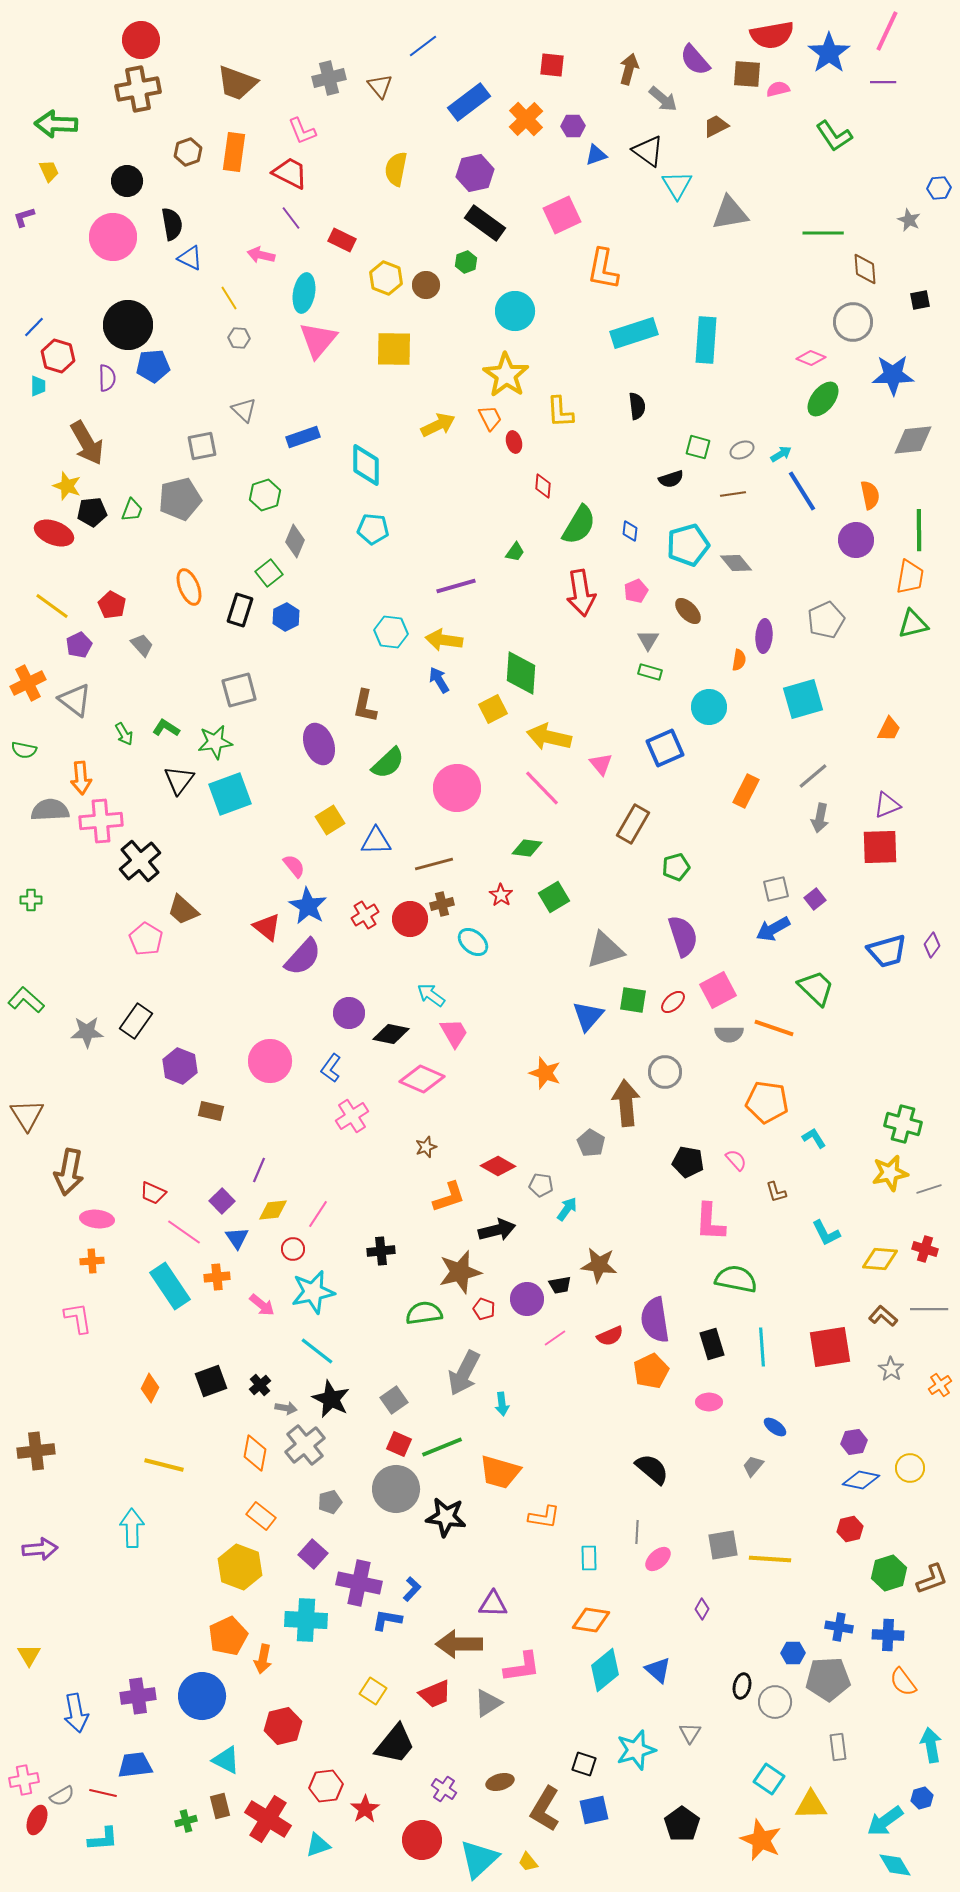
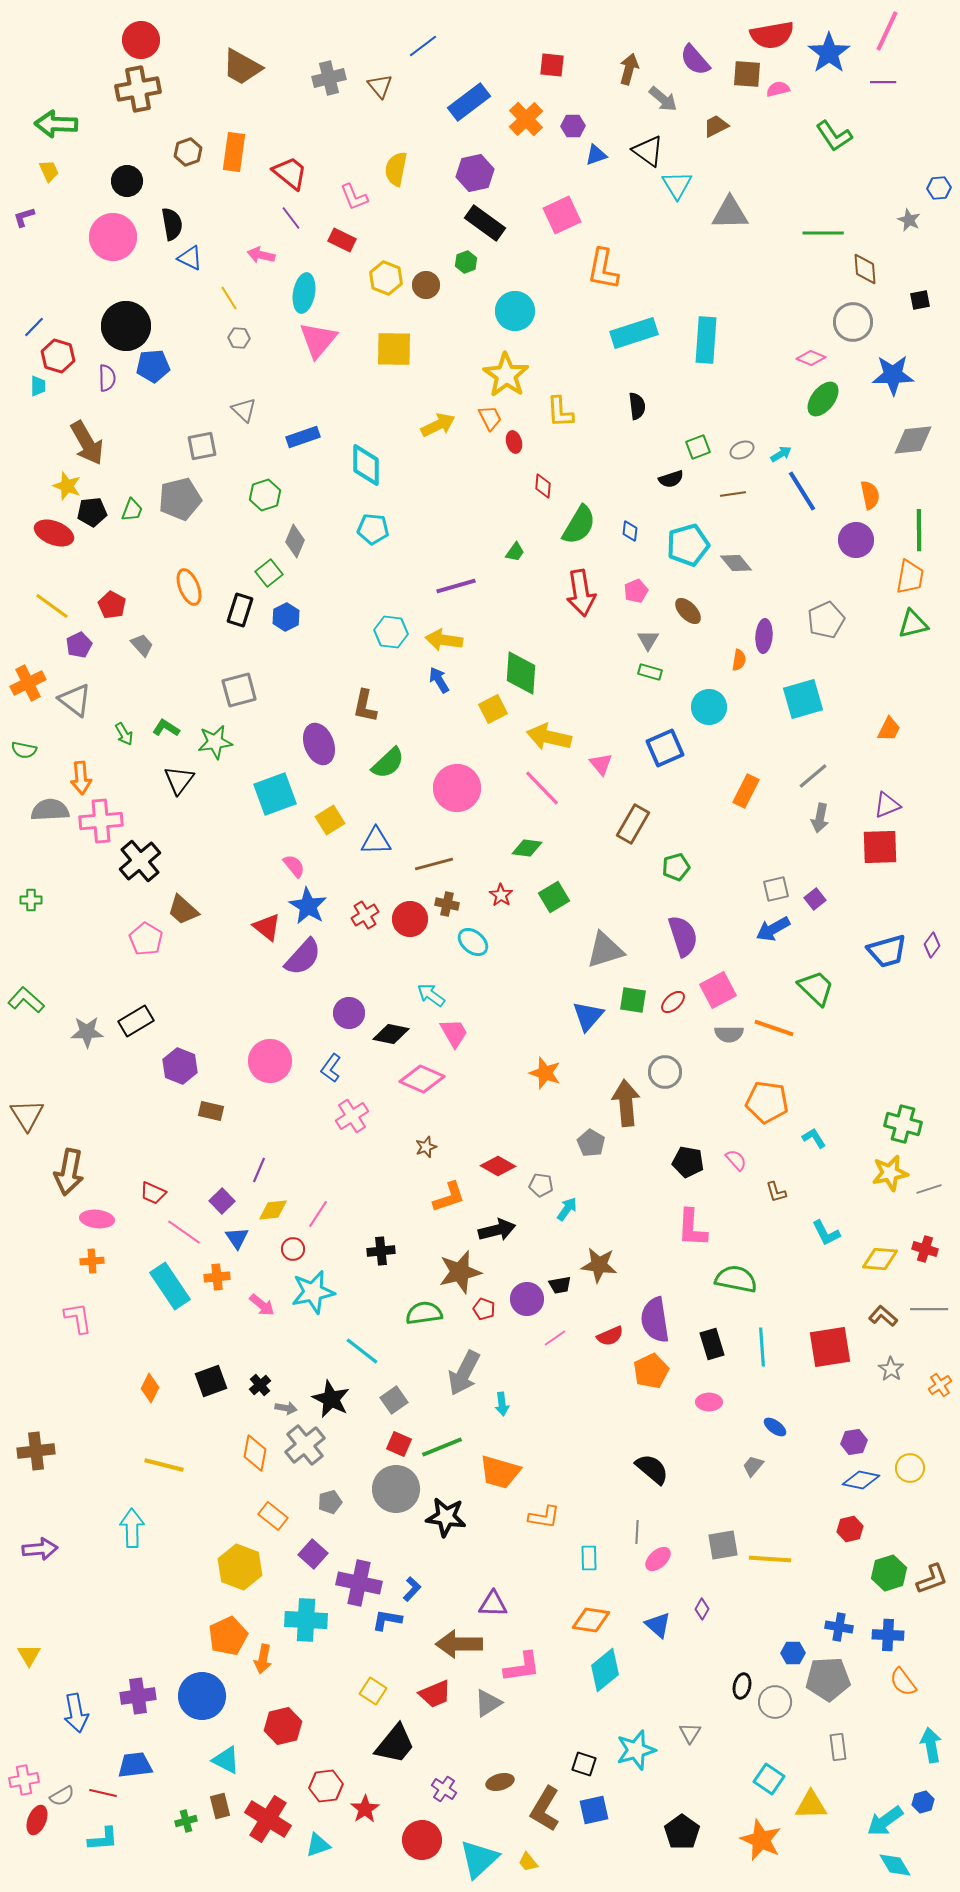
brown trapezoid at (237, 83): moved 5 px right, 16 px up; rotated 9 degrees clockwise
pink L-shape at (302, 131): moved 52 px right, 66 px down
red trapezoid at (290, 173): rotated 12 degrees clockwise
gray triangle at (730, 213): rotated 9 degrees clockwise
black circle at (128, 325): moved 2 px left, 1 px down
green square at (698, 447): rotated 35 degrees counterclockwise
cyan square at (230, 794): moved 45 px right
brown cross at (442, 904): moved 5 px right; rotated 25 degrees clockwise
black rectangle at (136, 1021): rotated 24 degrees clockwise
pink L-shape at (710, 1222): moved 18 px left, 6 px down
cyan line at (317, 1351): moved 45 px right
orange rectangle at (261, 1516): moved 12 px right
blue triangle at (658, 1670): moved 45 px up
blue hexagon at (922, 1798): moved 1 px right, 4 px down
black pentagon at (682, 1824): moved 8 px down
